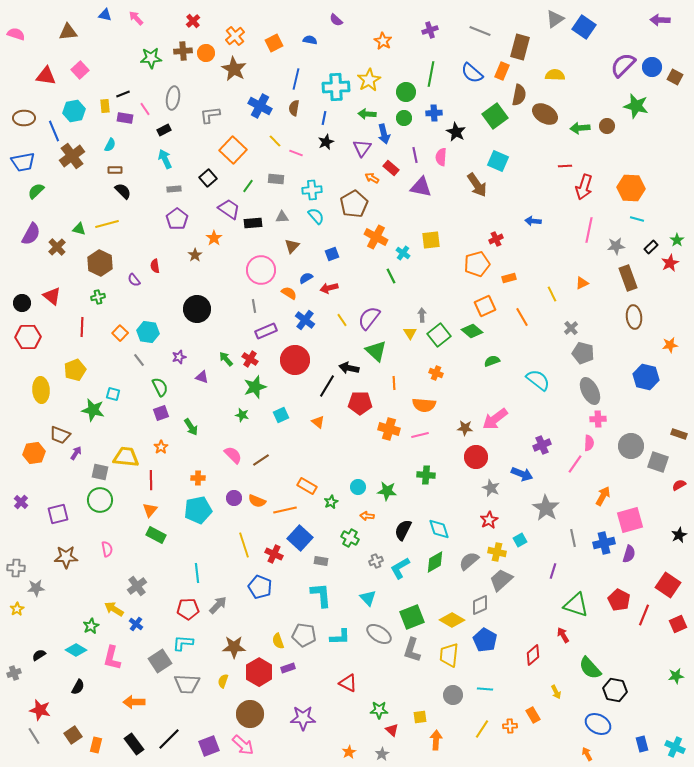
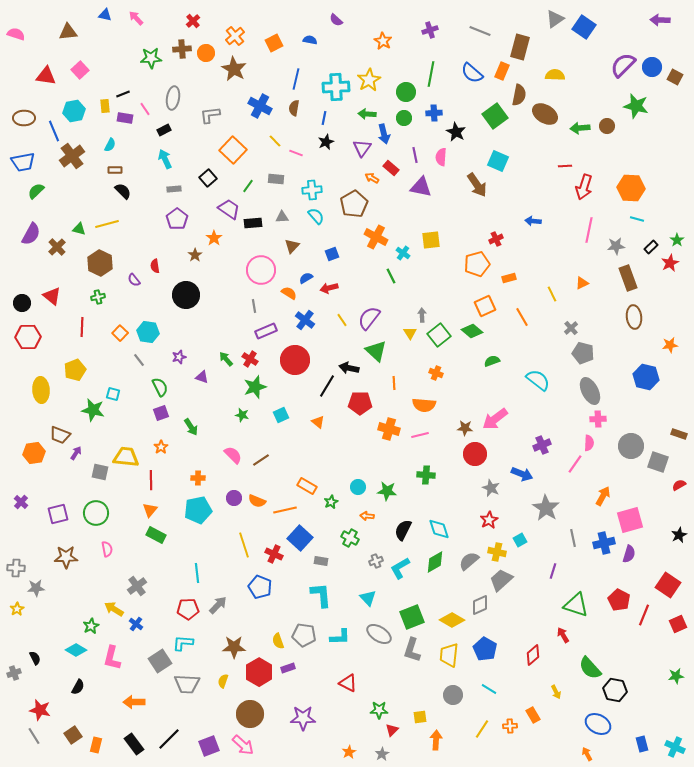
brown cross at (183, 51): moved 1 px left, 2 px up
black circle at (197, 309): moved 11 px left, 14 px up
red circle at (476, 457): moved 1 px left, 3 px up
green circle at (100, 500): moved 4 px left, 13 px down
blue pentagon at (485, 640): moved 9 px down
black semicircle at (39, 655): moved 4 px left, 3 px down; rotated 96 degrees clockwise
cyan line at (485, 689): moved 4 px right; rotated 28 degrees clockwise
red triangle at (392, 730): rotated 32 degrees clockwise
